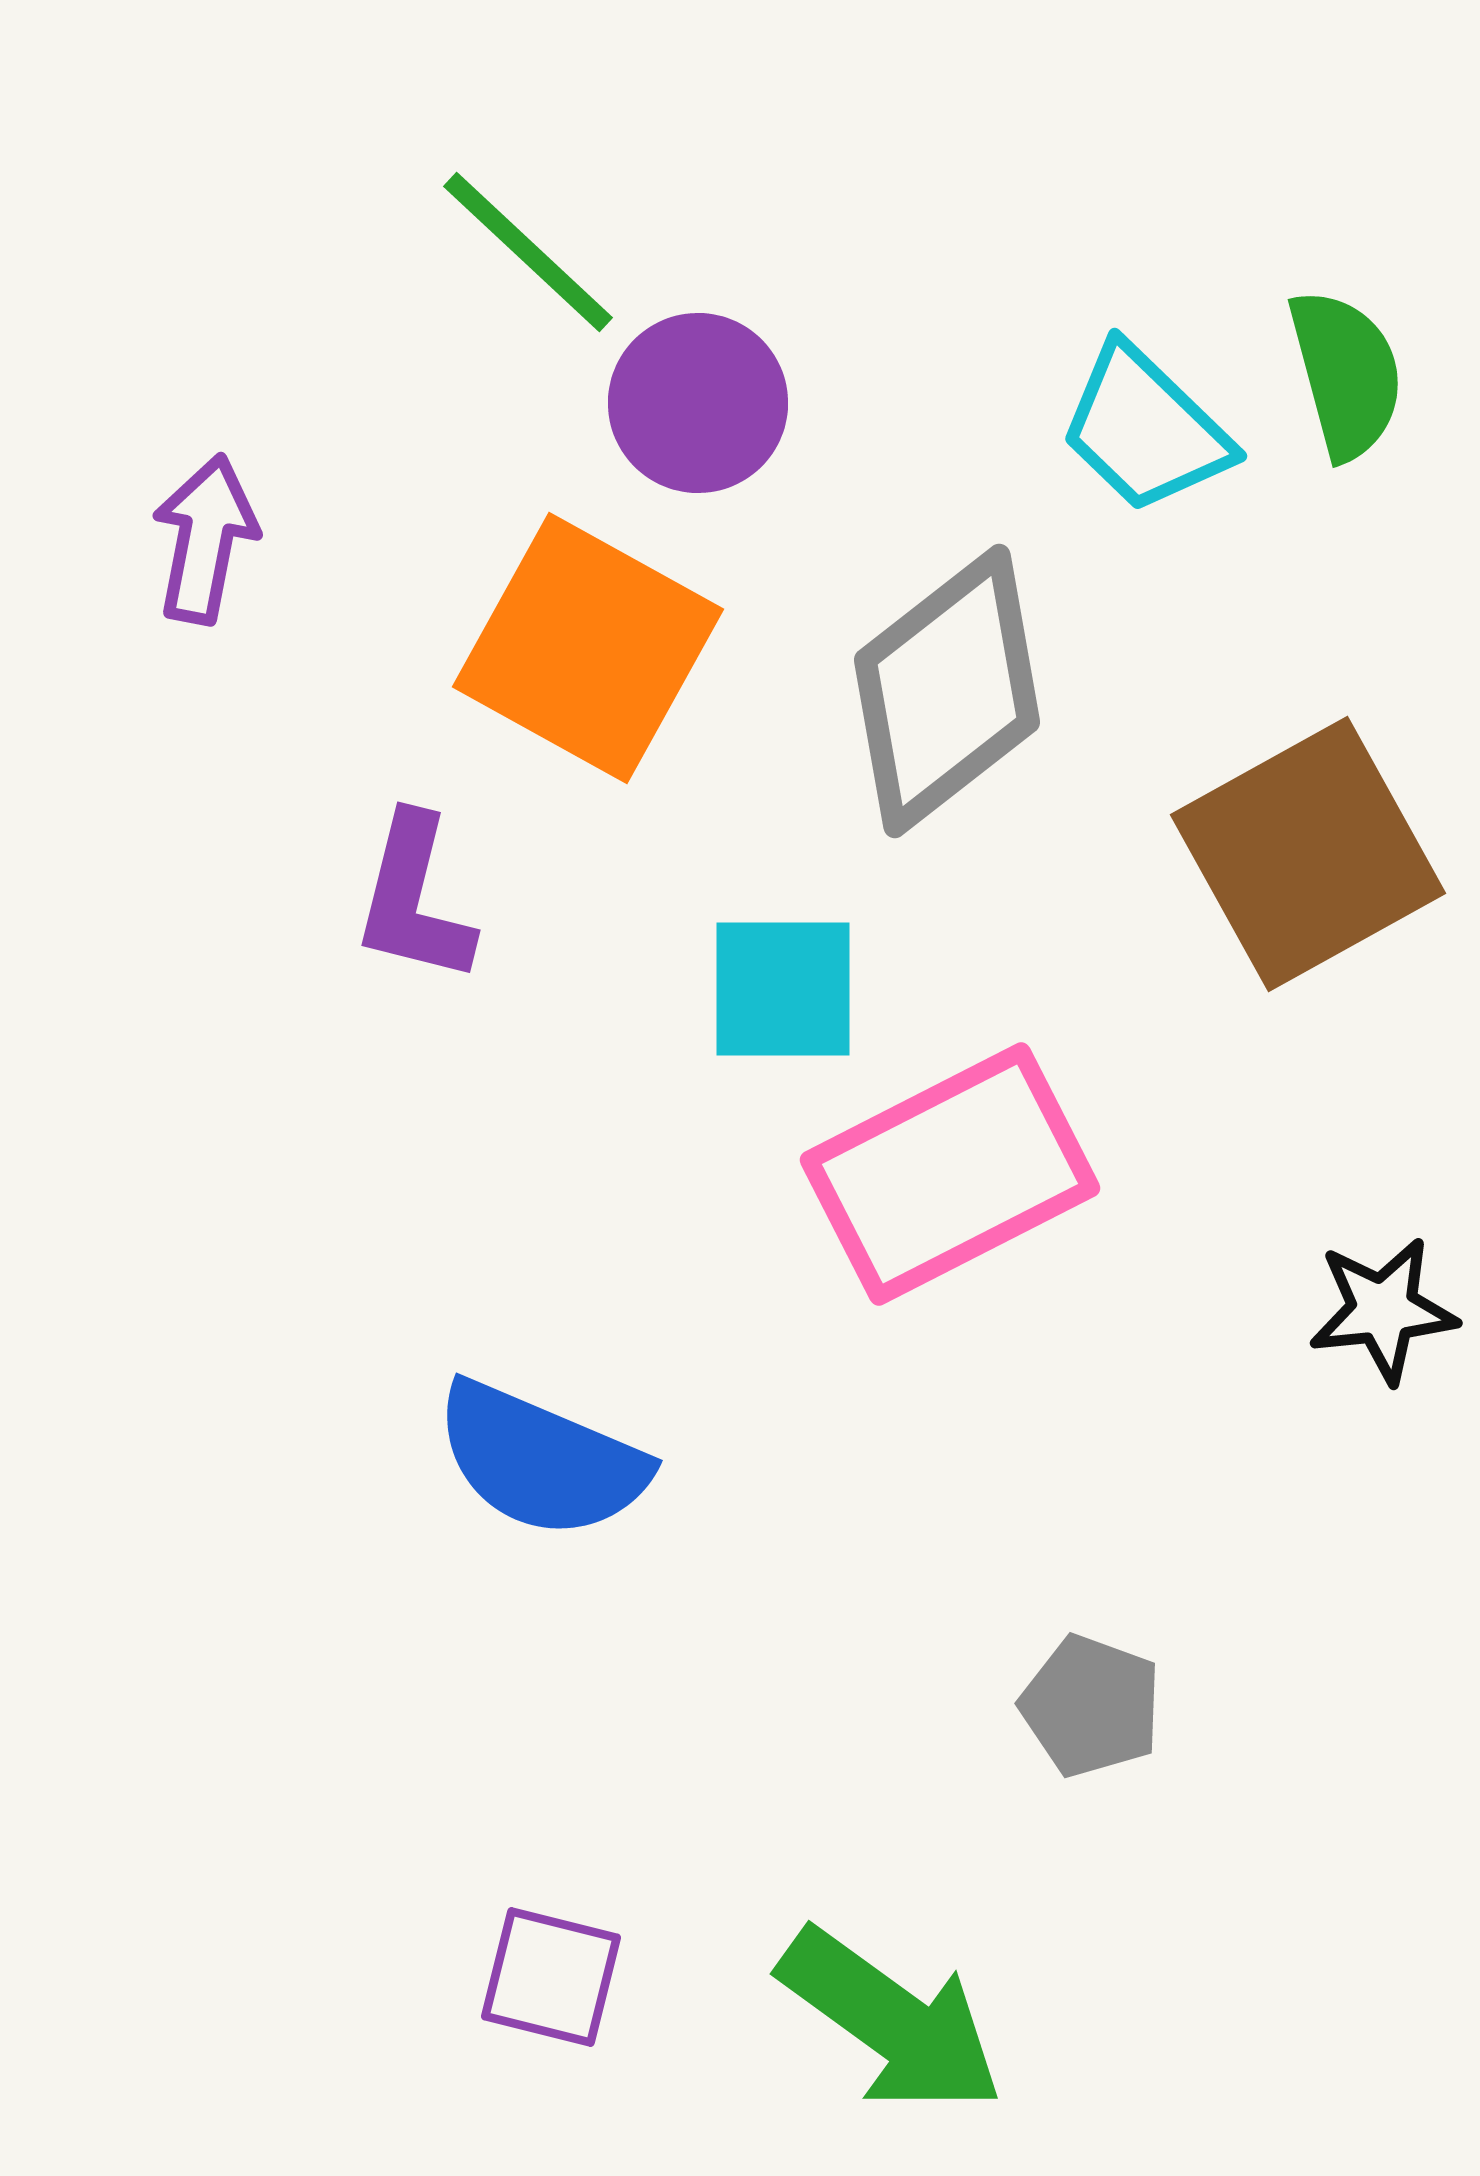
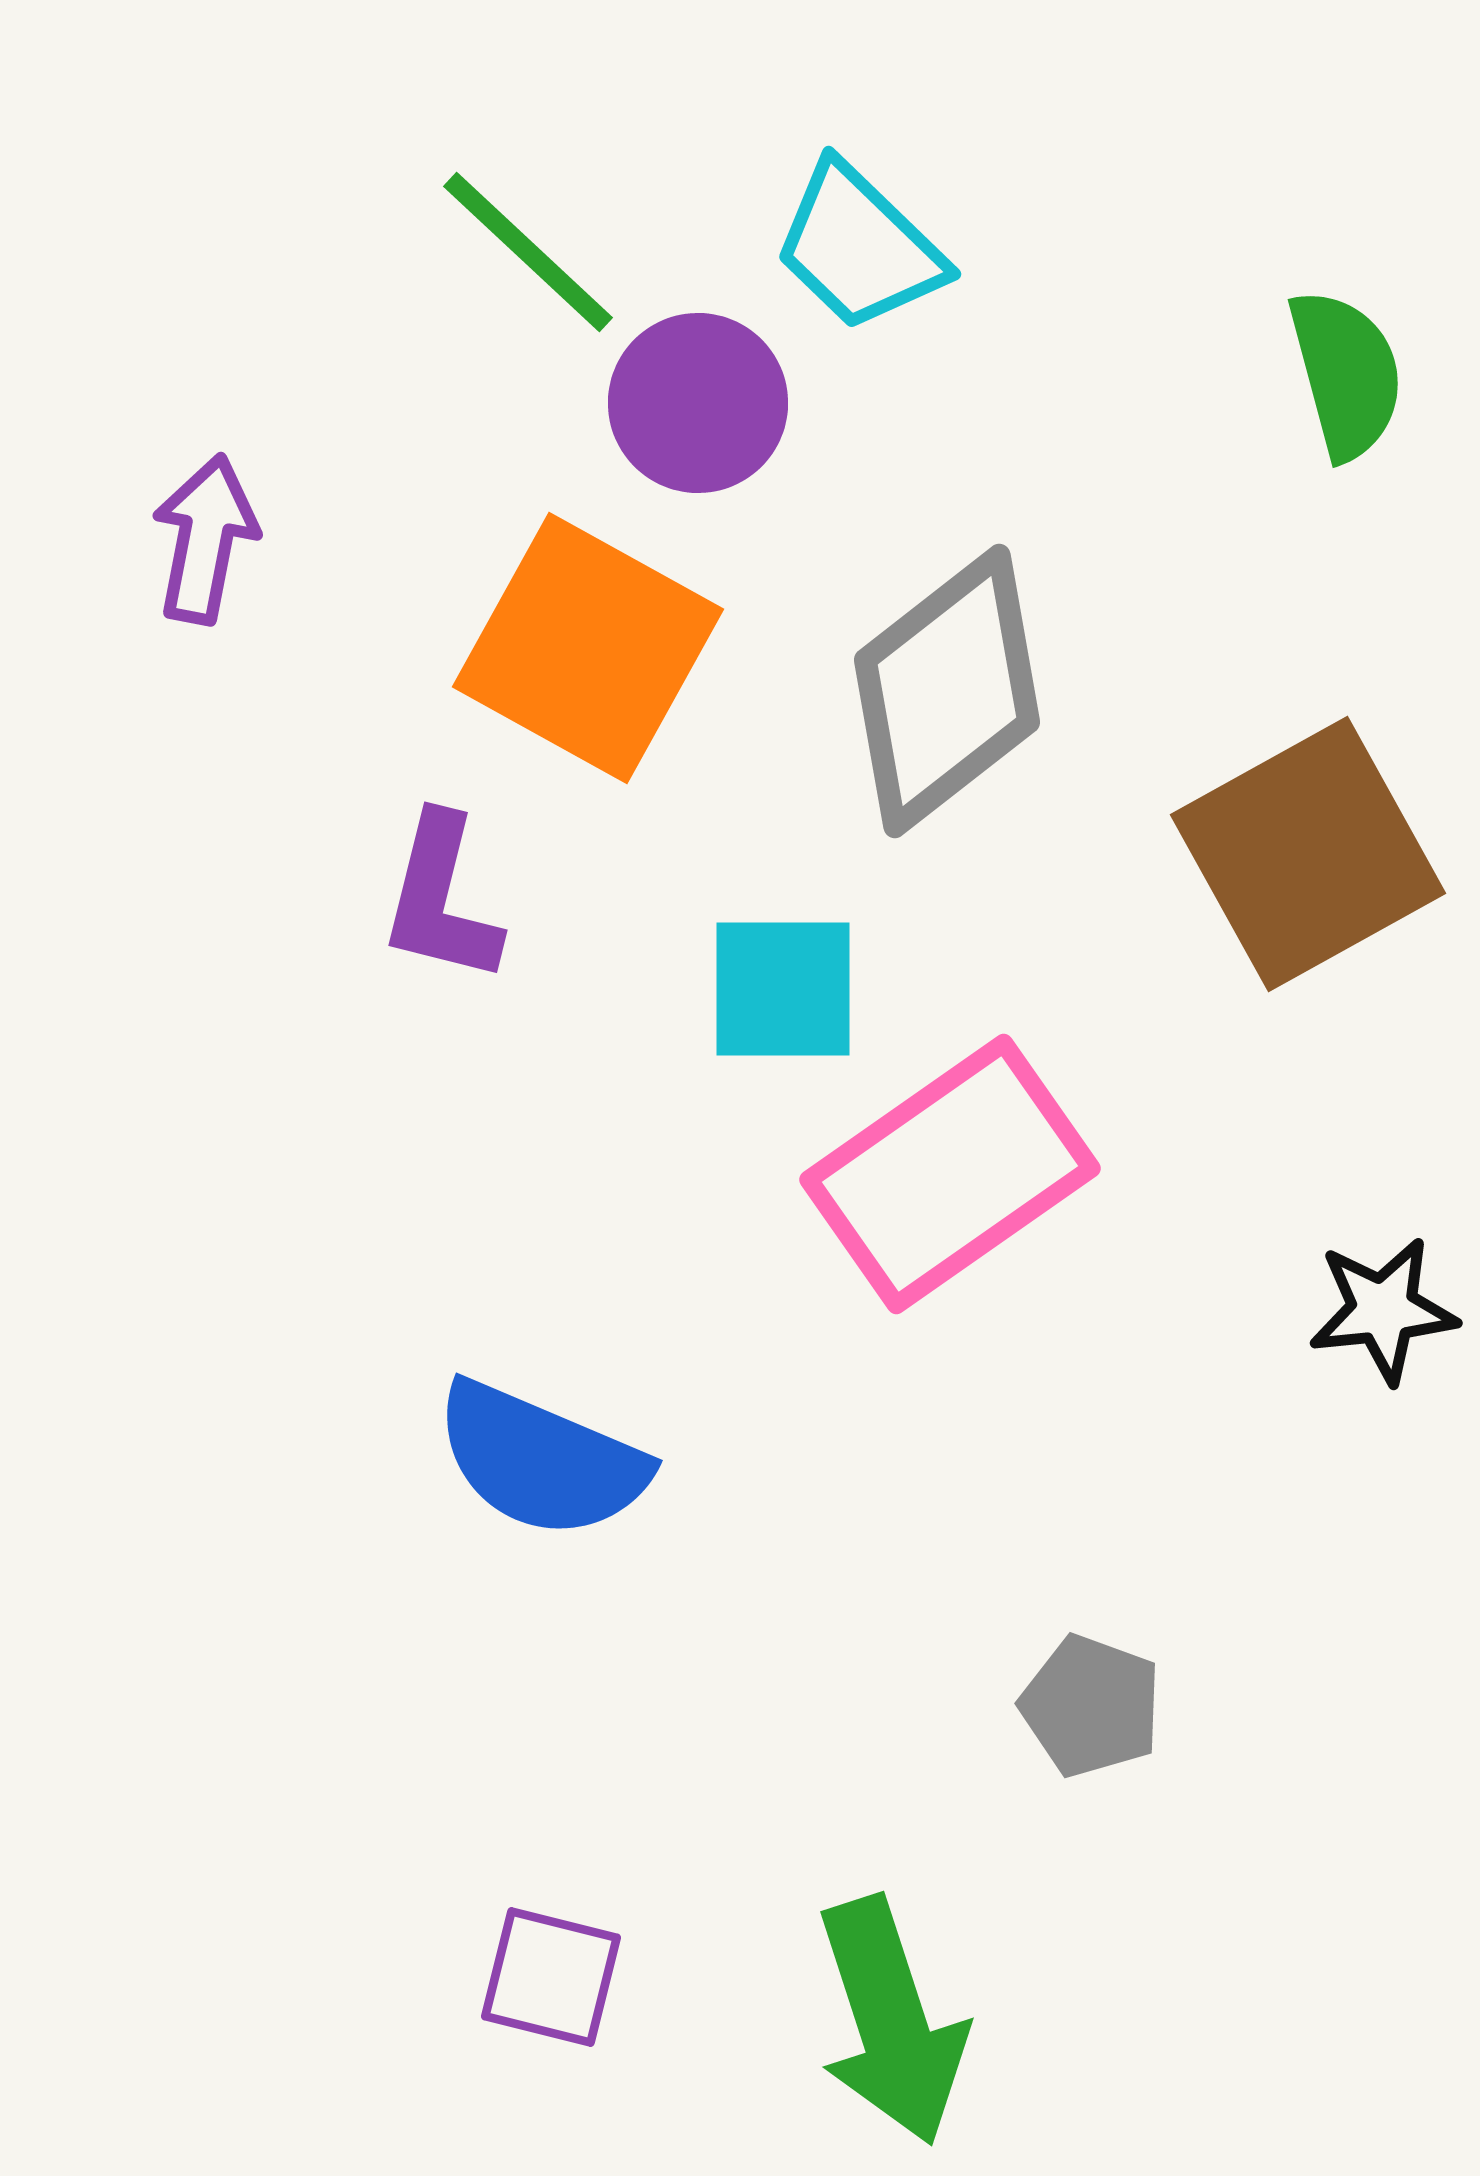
cyan trapezoid: moved 286 px left, 182 px up
purple L-shape: moved 27 px right
pink rectangle: rotated 8 degrees counterclockwise
green arrow: rotated 36 degrees clockwise
